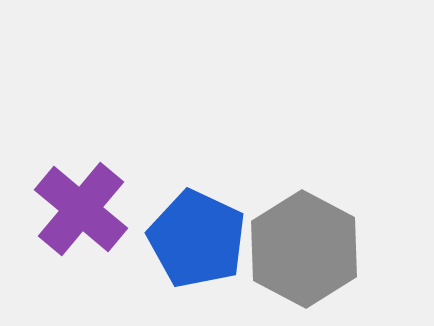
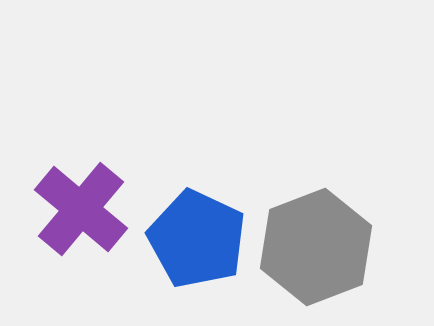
gray hexagon: moved 12 px right, 2 px up; rotated 11 degrees clockwise
